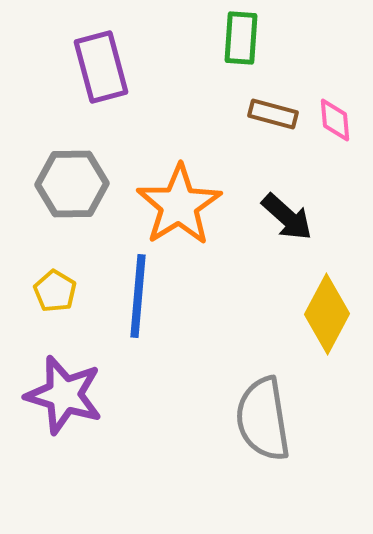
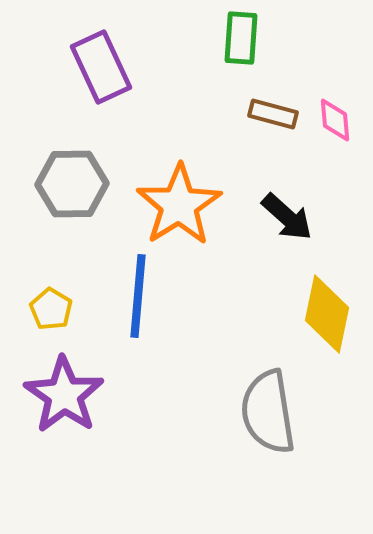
purple rectangle: rotated 10 degrees counterclockwise
yellow pentagon: moved 4 px left, 18 px down
yellow diamond: rotated 16 degrees counterclockwise
purple star: rotated 18 degrees clockwise
gray semicircle: moved 5 px right, 7 px up
